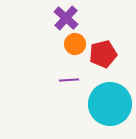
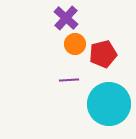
cyan circle: moved 1 px left
